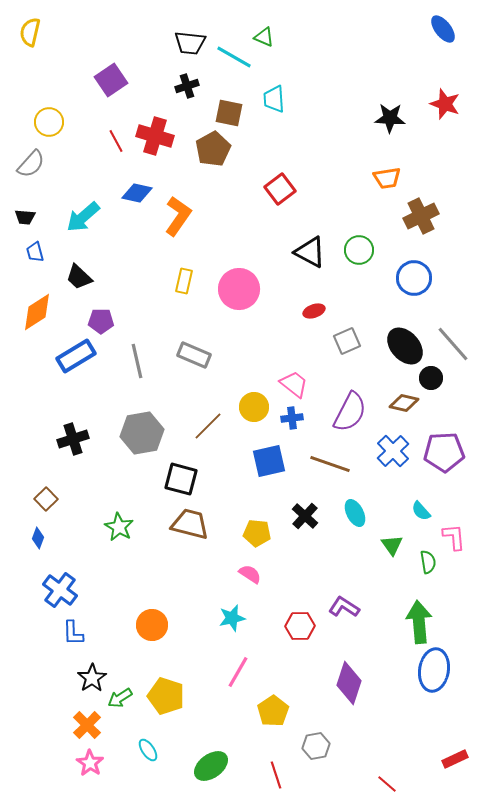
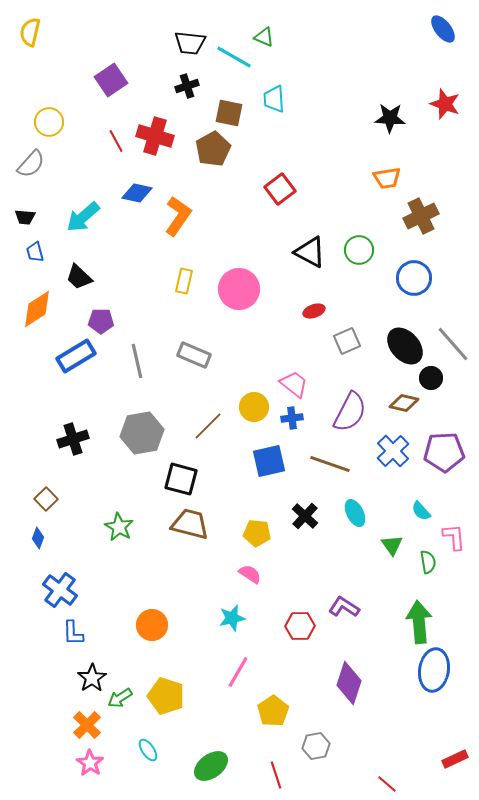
orange diamond at (37, 312): moved 3 px up
